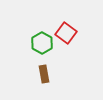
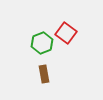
green hexagon: rotated 10 degrees clockwise
